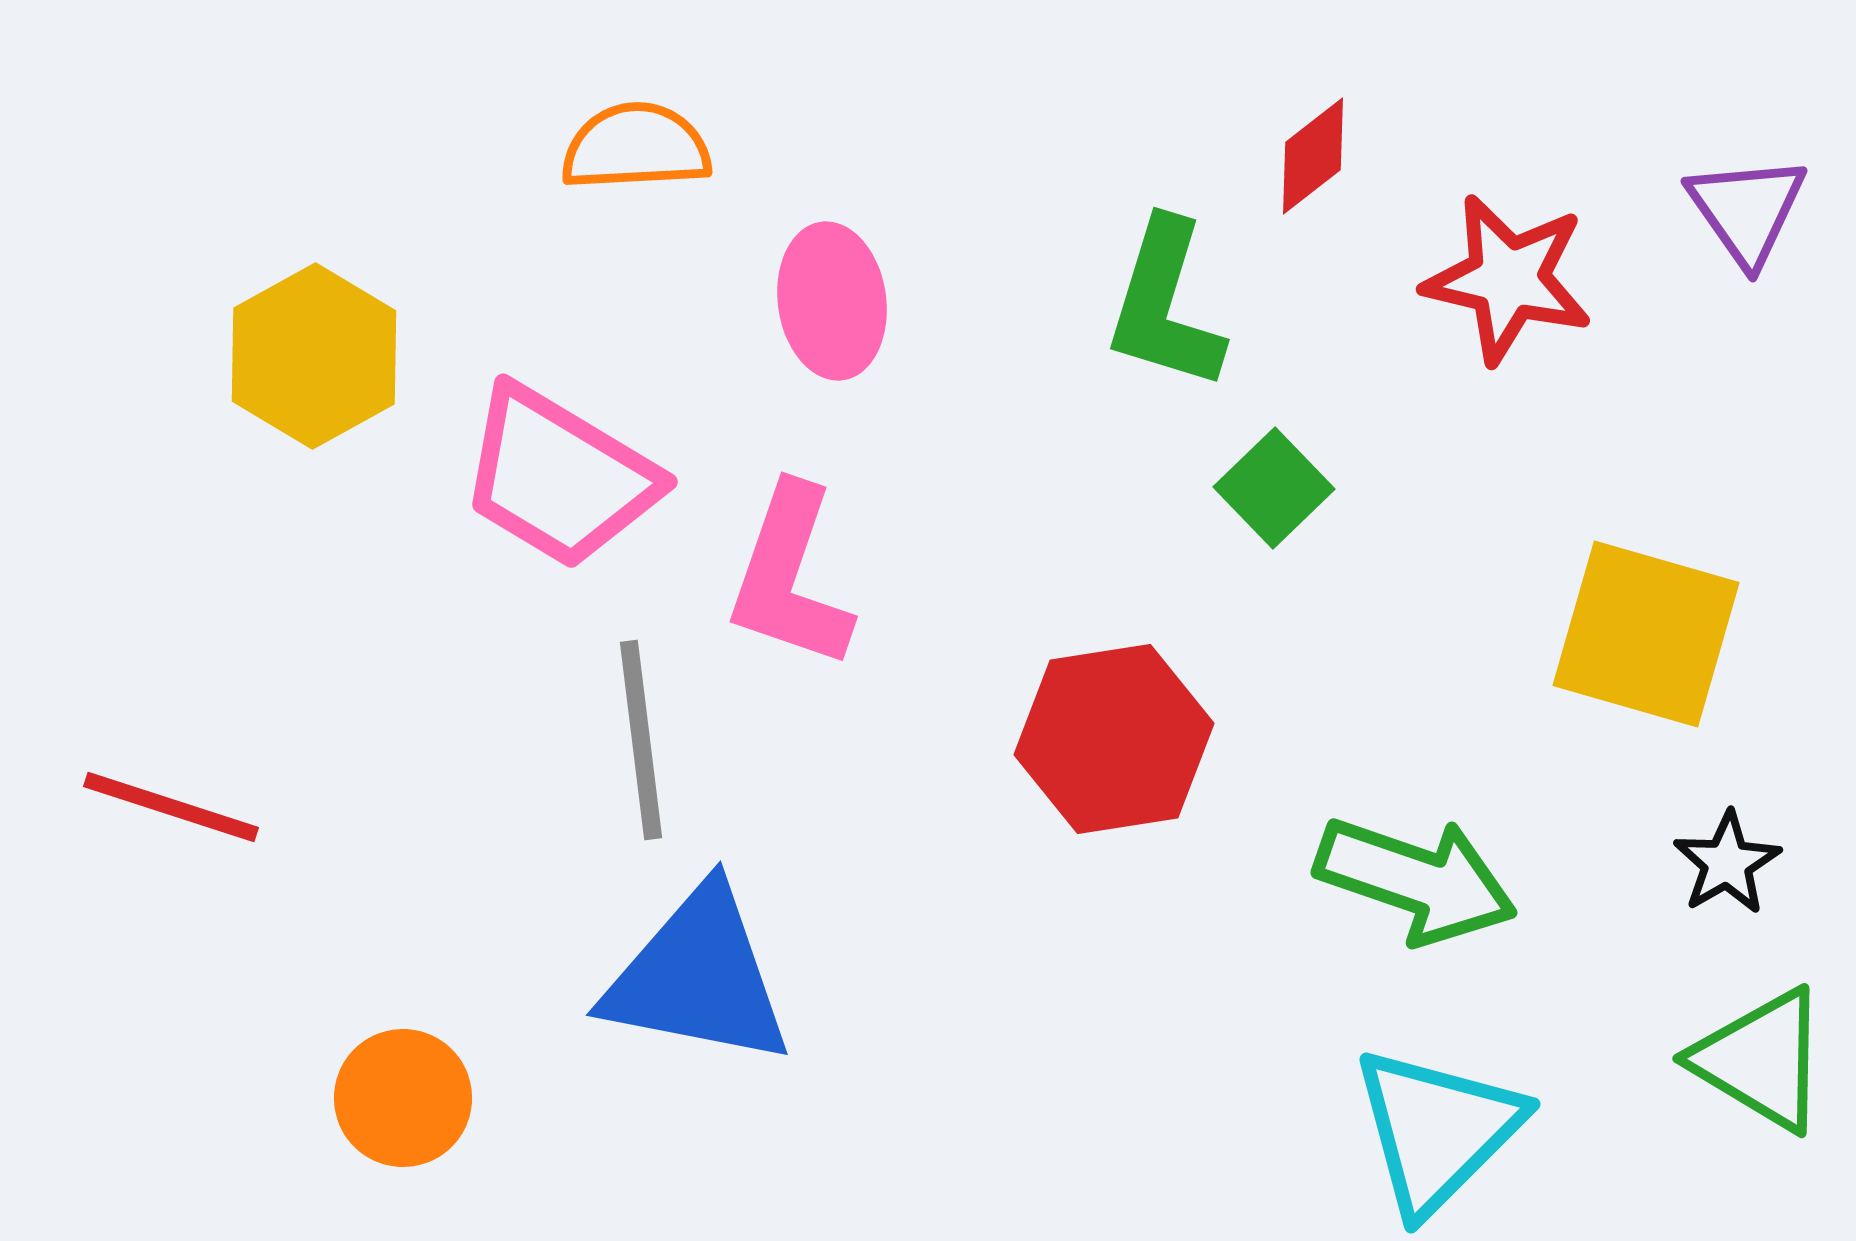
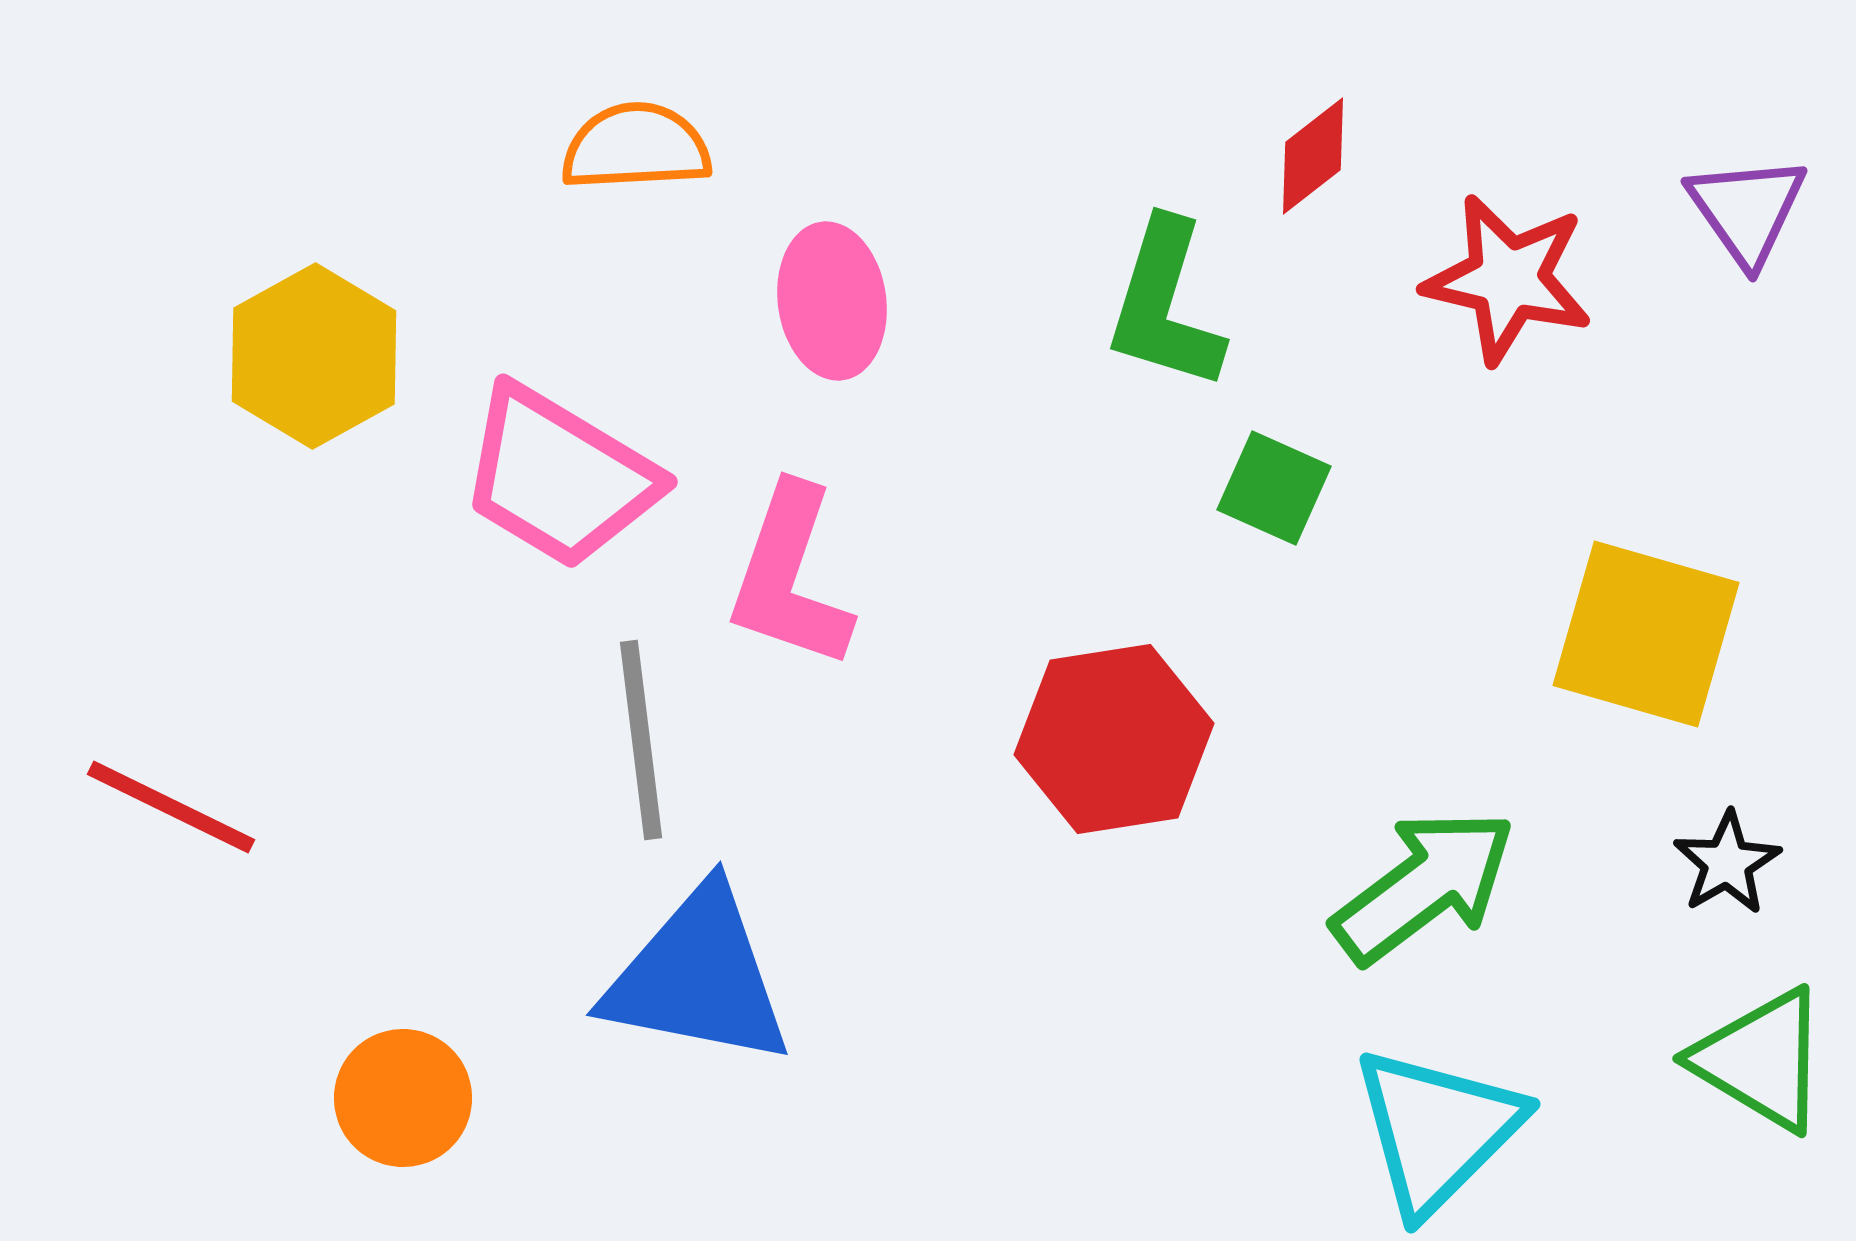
green square: rotated 22 degrees counterclockwise
red line: rotated 8 degrees clockwise
green arrow: moved 8 px right, 6 px down; rotated 56 degrees counterclockwise
